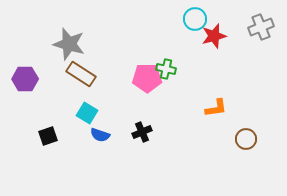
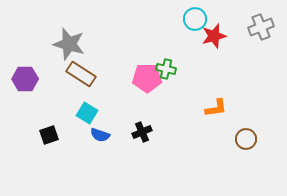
black square: moved 1 px right, 1 px up
